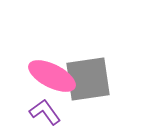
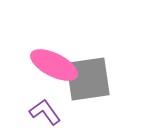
pink ellipse: moved 2 px right, 11 px up
